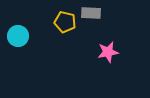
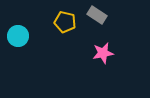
gray rectangle: moved 6 px right, 2 px down; rotated 30 degrees clockwise
pink star: moved 5 px left, 1 px down
